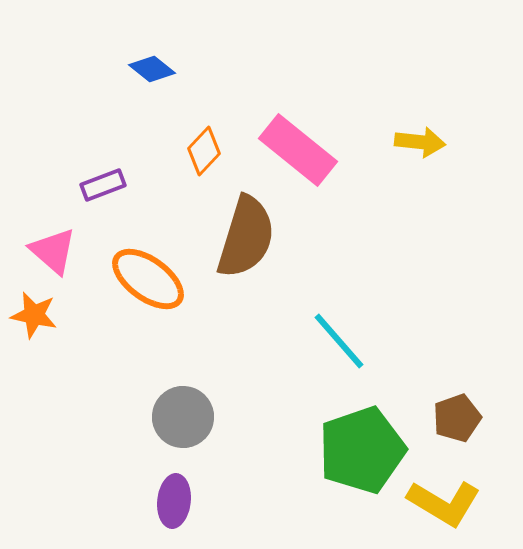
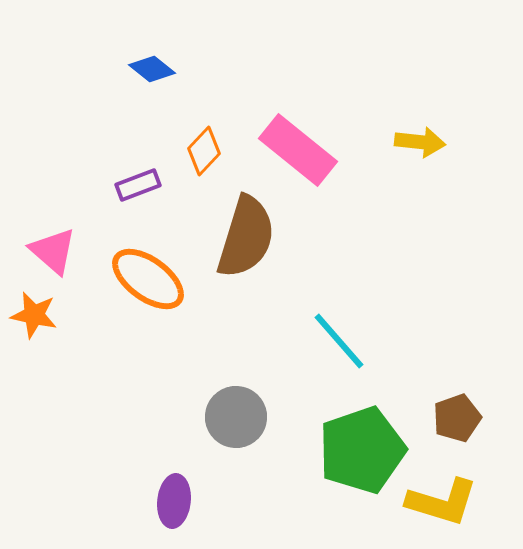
purple rectangle: moved 35 px right
gray circle: moved 53 px right
yellow L-shape: moved 2 px left, 1 px up; rotated 14 degrees counterclockwise
